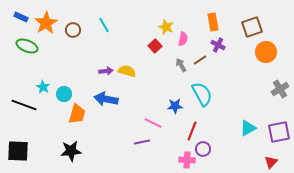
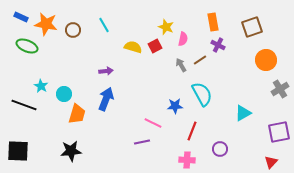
orange star: moved 1 px down; rotated 30 degrees counterclockwise
red square: rotated 16 degrees clockwise
orange circle: moved 8 px down
yellow semicircle: moved 6 px right, 24 px up
cyan star: moved 2 px left, 1 px up
blue arrow: rotated 100 degrees clockwise
cyan triangle: moved 5 px left, 15 px up
purple circle: moved 17 px right
